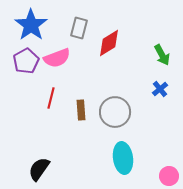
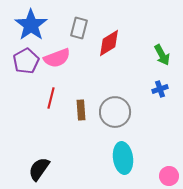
blue cross: rotated 21 degrees clockwise
